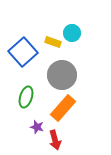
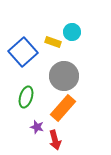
cyan circle: moved 1 px up
gray circle: moved 2 px right, 1 px down
